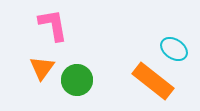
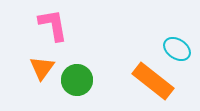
cyan ellipse: moved 3 px right
